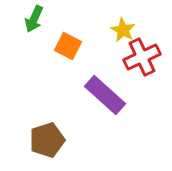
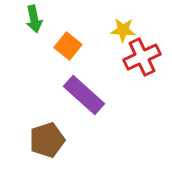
green arrow: rotated 36 degrees counterclockwise
yellow star: rotated 25 degrees counterclockwise
orange square: rotated 12 degrees clockwise
purple rectangle: moved 21 px left
